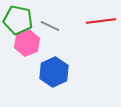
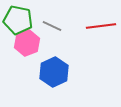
red line: moved 5 px down
gray line: moved 2 px right
